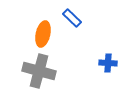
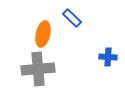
blue cross: moved 6 px up
gray cross: moved 1 px left, 2 px up; rotated 20 degrees counterclockwise
